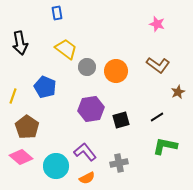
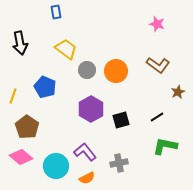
blue rectangle: moved 1 px left, 1 px up
gray circle: moved 3 px down
purple hexagon: rotated 20 degrees counterclockwise
